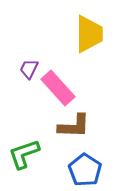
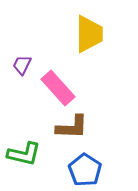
purple trapezoid: moved 7 px left, 4 px up
brown L-shape: moved 2 px left, 1 px down
green L-shape: rotated 148 degrees counterclockwise
